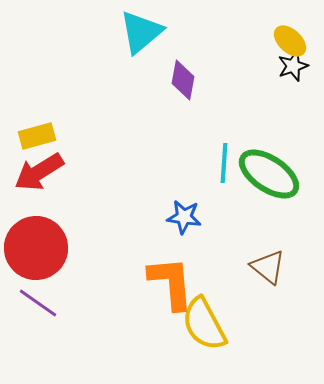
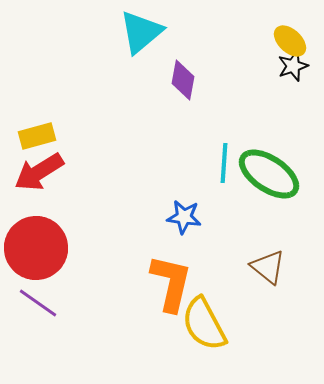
orange L-shape: rotated 18 degrees clockwise
